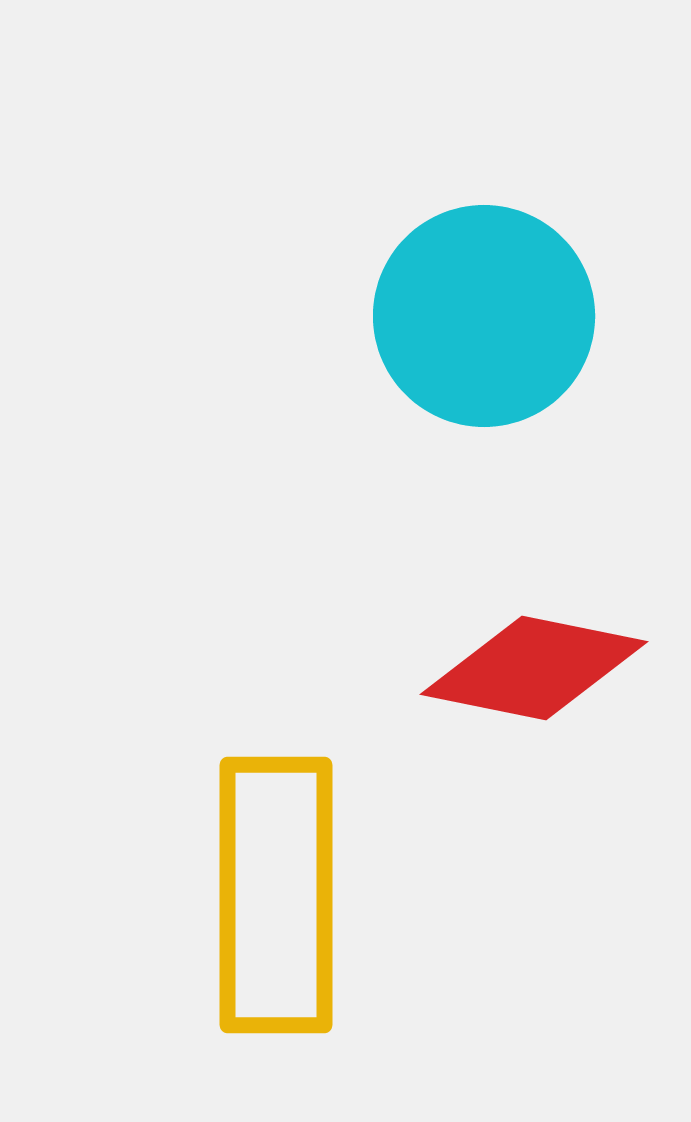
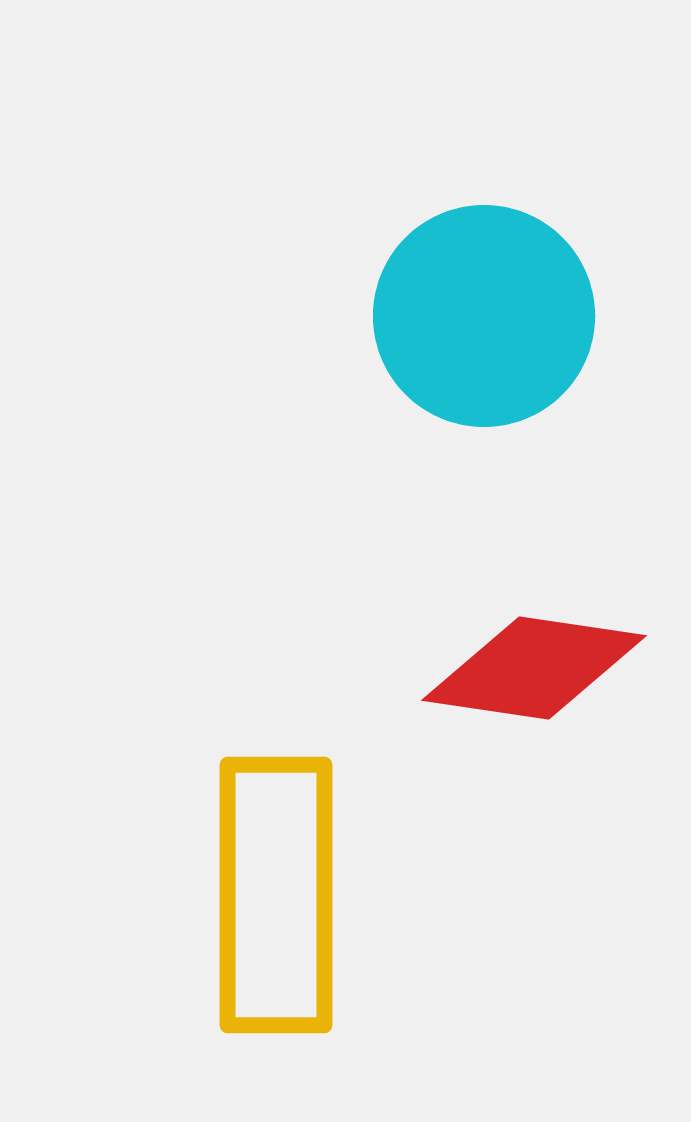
red diamond: rotated 3 degrees counterclockwise
